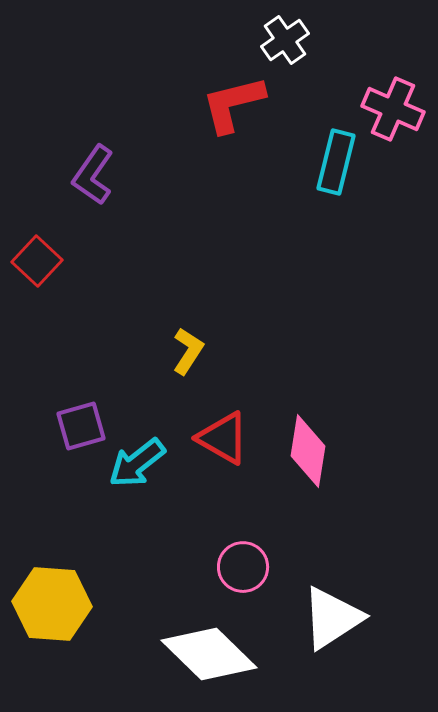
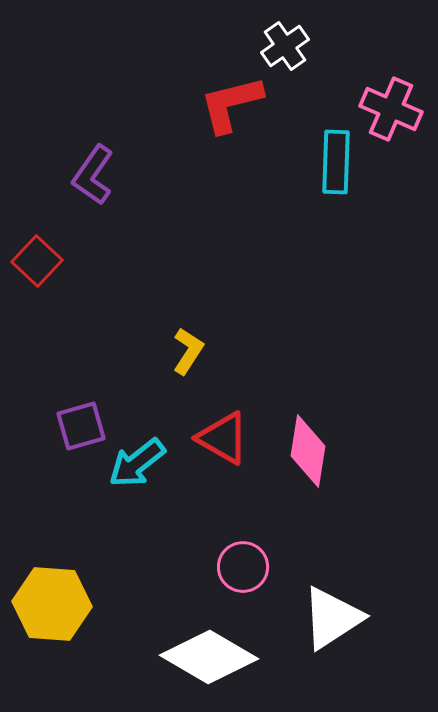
white cross: moved 6 px down
red L-shape: moved 2 px left
pink cross: moved 2 px left
cyan rectangle: rotated 12 degrees counterclockwise
white diamond: moved 3 px down; rotated 14 degrees counterclockwise
